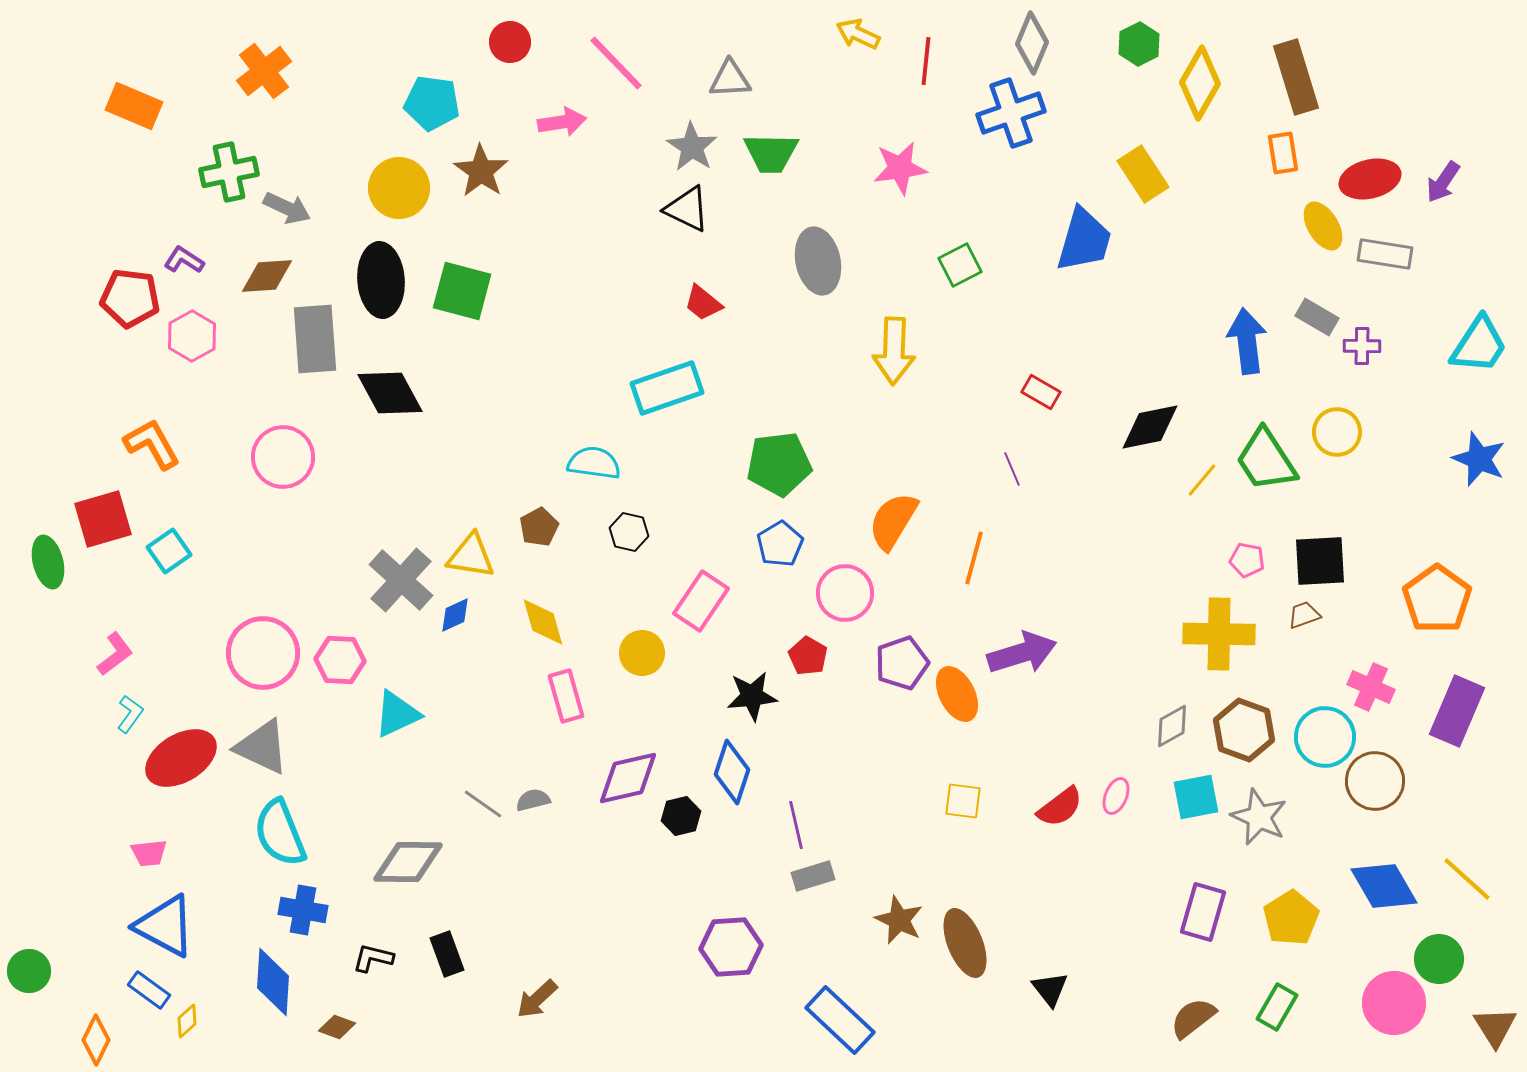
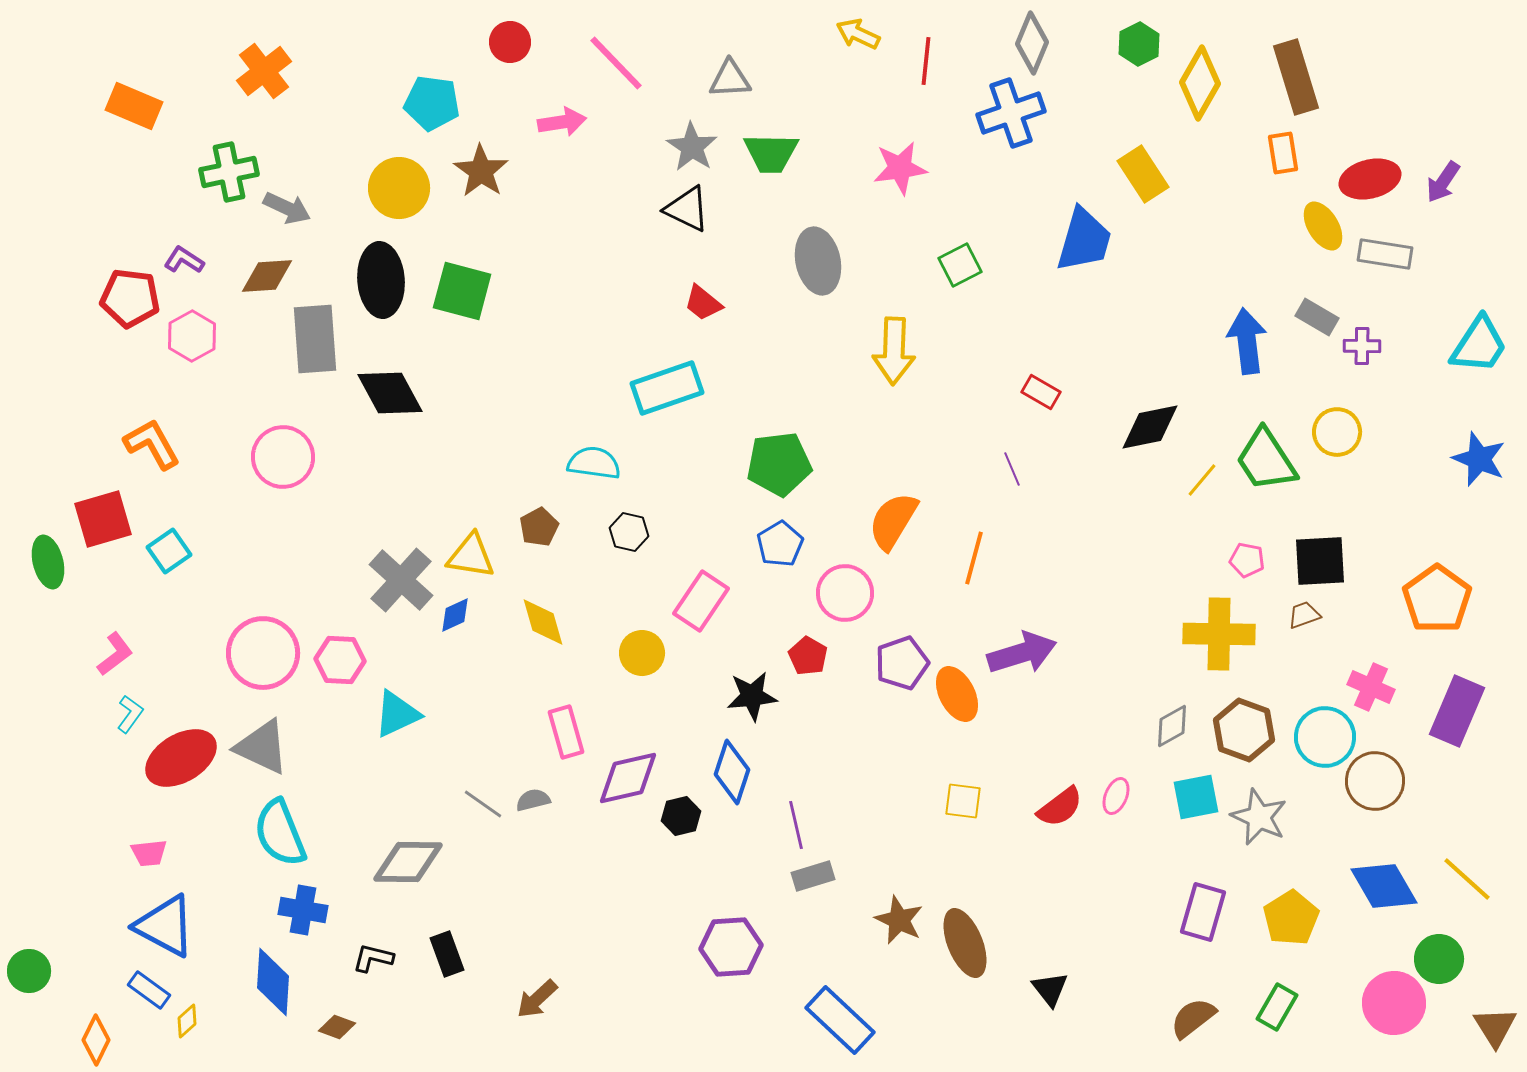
pink rectangle at (566, 696): moved 36 px down
